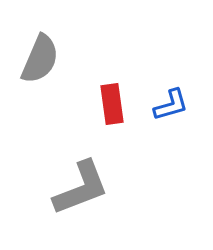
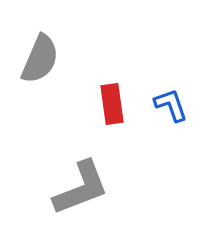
blue L-shape: rotated 93 degrees counterclockwise
